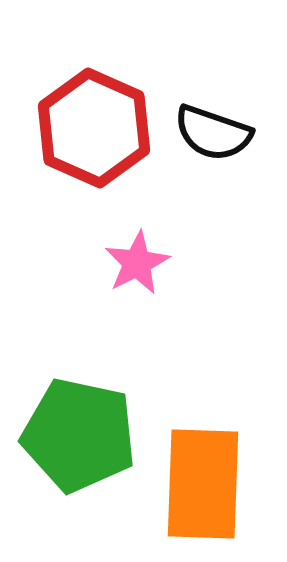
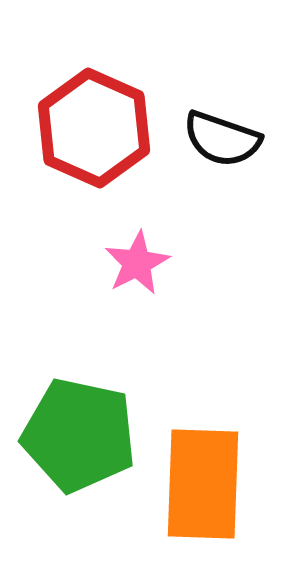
black semicircle: moved 9 px right, 6 px down
